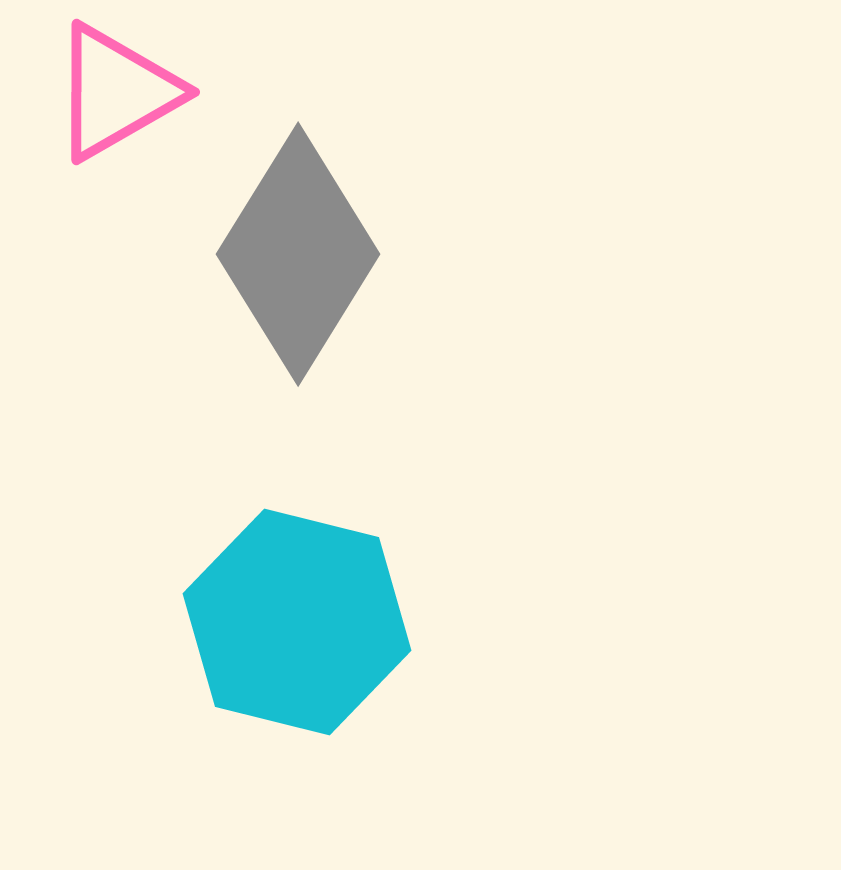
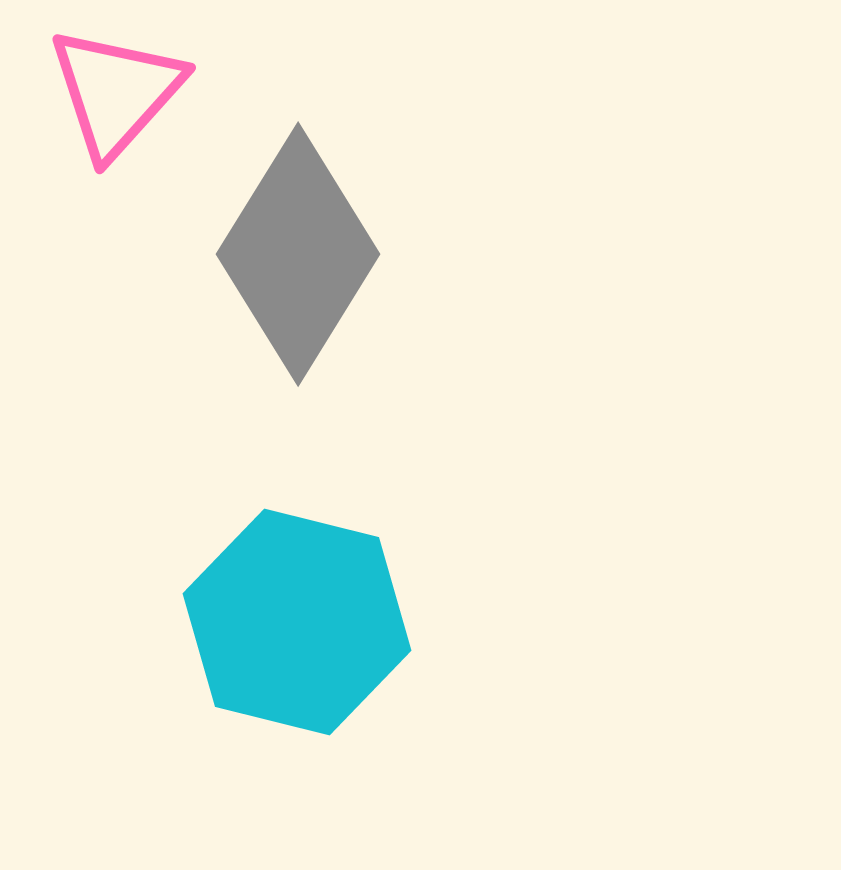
pink triangle: rotated 18 degrees counterclockwise
